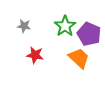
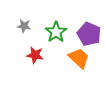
green star: moved 9 px left, 6 px down
